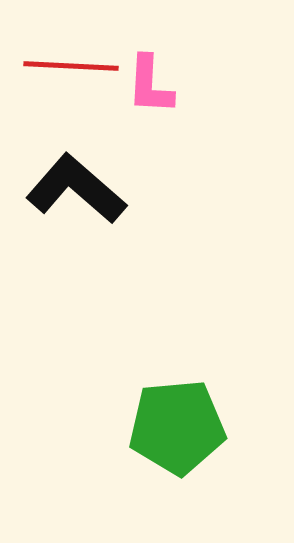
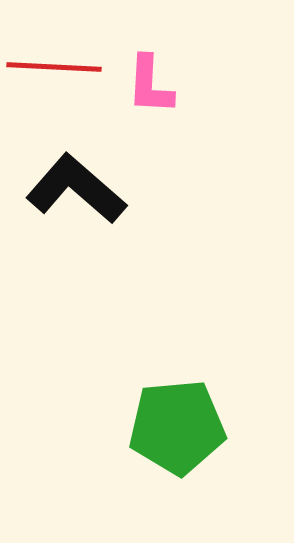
red line: moved 17 px left, 1 px down
